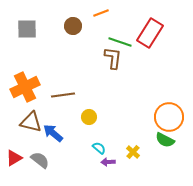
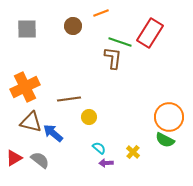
brown line: moved 6 px right, 4 px down
purple arrow: moved 2 px left, 1 px down
